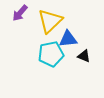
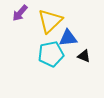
blue triangle: moved 1 px up
